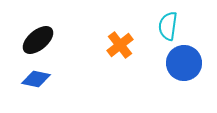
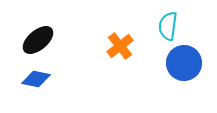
orange cross: moved 1 px down
